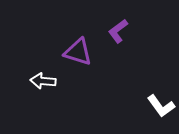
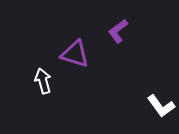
purple triangle: moved 3 px left, 2 px down
white arrow: rotated 70 degrees clockwise
